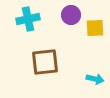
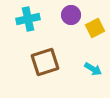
yellow square: rotated 24 degrees counterclockwise
brown square: rotated 12 degrees counterclockwise
cyan arrow: moved 2 px left, 10 px up; rotated 18 degrees clockwise
